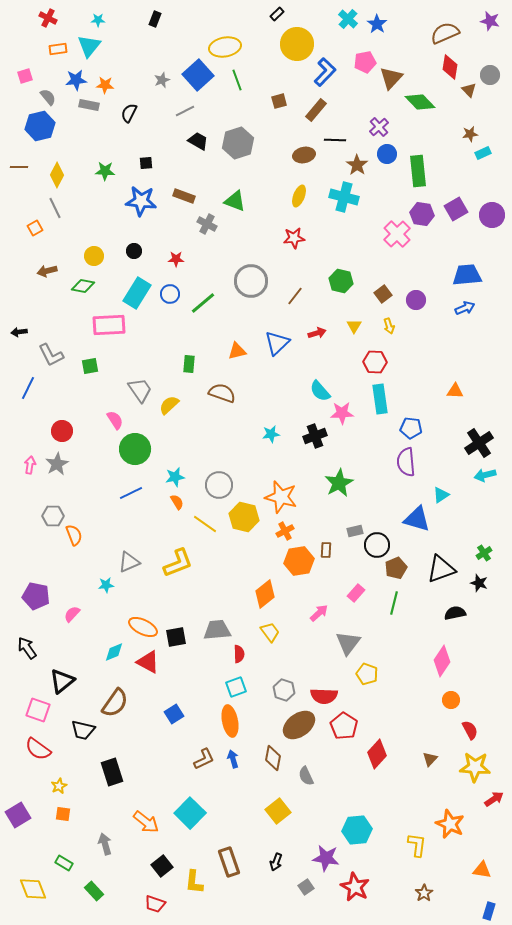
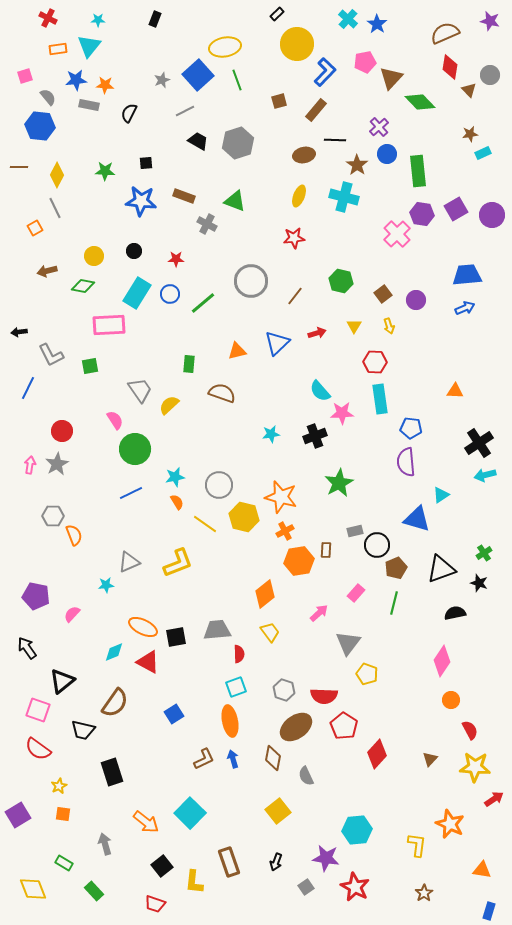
blue hexagon at (40, 126): rotated 20 degrees clockwise
brown ellipse at (299, 725): moved 3 px left, 2 px down
